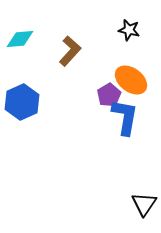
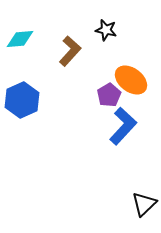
black star: moved 23 px left
blue hexagon: moved 2 px up
blue L-shape: moved 2 px left, 9 px down; rotated 33 degrees clockwise
black triangle: rotated 12 degrees clockwise
